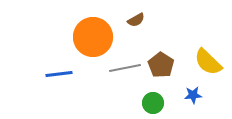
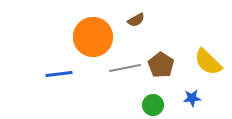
blue star: moved 1 px left, 3 px down
green circle: moved 2 px down
